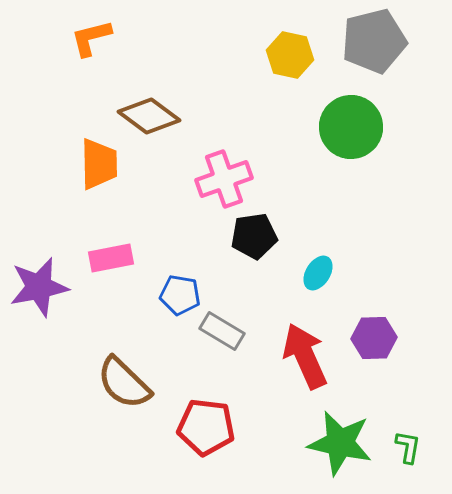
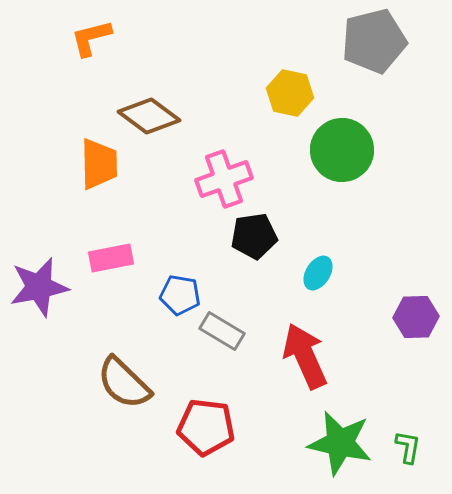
yellow hexagon: moved 38 px down
green circle: moved 9 px left, 23 px down
purple hexagon: moved 42 px right, 21 px up
